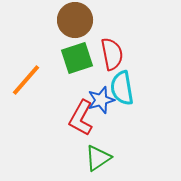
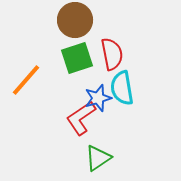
blue star: moved 3 px left, 2 px up
red L-shape: rotated 27 degrees clockwise
